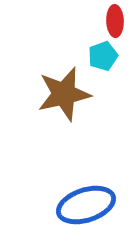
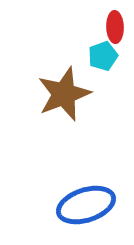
red ellipse: moved 6 px down
brown star: rotated 8 degrees counterclockwise
